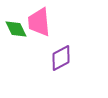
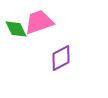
pink trapezoid: rotated 76 degrees clockwise
